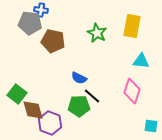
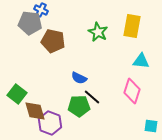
blue cross: rotated 16 degrees clockwise
green star: moved 1 px right, 1 px up
black line: moved 1 px down
brown diamond: moved 2 px right, 1 px down
